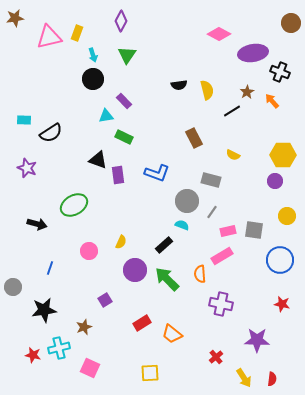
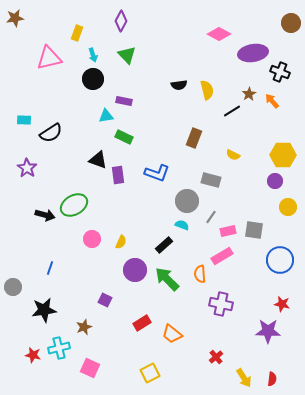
pink triangle at (49, 37): moved 21 px down
green triangle at (127, 55): rotated 18 degrees counterclockwise
brown star at (247, 92): moved 2 px right, 2 px down
purple rectangle at (124, 101): rotated 35 degrees counterclockwise
brown rectangle at (194, 138): rotated 48 degrees clockwise
purple star at (27, 168): rotated 12 degrees clockwise
gray line at (212, 212): moved 1 px left, 5 px down
yellow circle at (287, 216): moved 1 px right, 9 px up
black arrow at (37, 224): moved 8 px right, 9 px up
pink circle at (89, 251): moved 3 px right, 12 px up
purple square at (105, 300): rotated 32 degrees counterclockwise
purple star at (257, 340): moved 11 px right, 9 px up
yellow square at (150, 373): rotated 24 degrees counterclockwise
